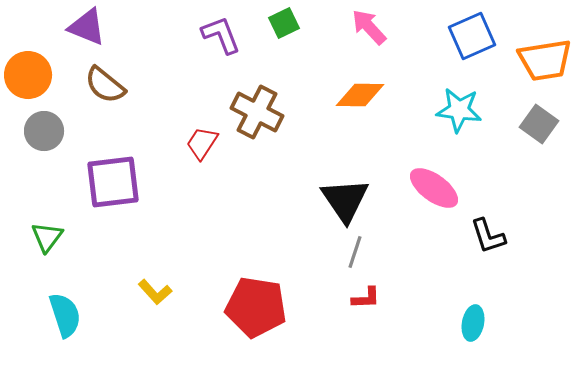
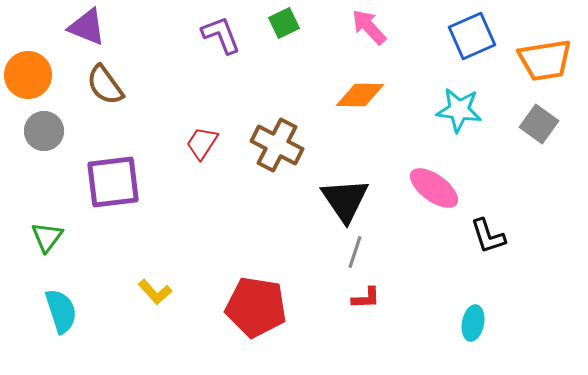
brown semicircle: rotated 15 degrees clockwise
brown cross: moved 20 px right, 33 px down
cyan semicircle: moved 4 px left, 4 px up
